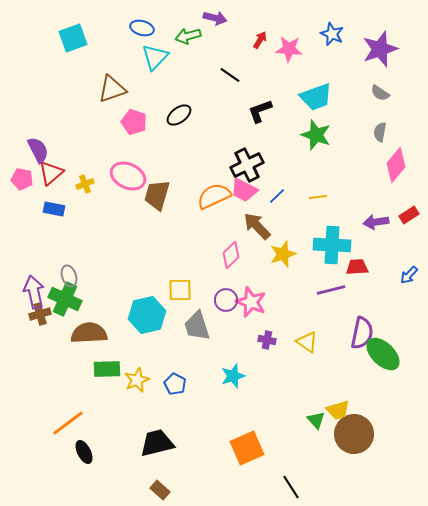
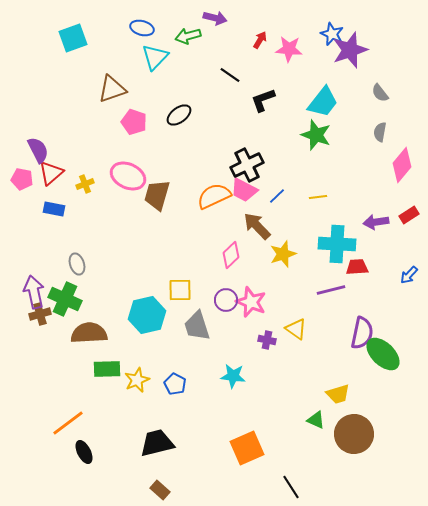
purple star at (380, 49): moved 30 px left, 1 px down
gray semicircle at (380, 93): rotated 18 degrees clockwise
cyan trapezoid at (316, 97): moved 7 px right, 5 px down; rotated 32 degrees counterclockwise
black L-shape at (260, 111): moved 3 px right, 11 px up
pink diamond at (396, 165): moved 6 px right
cyan cross at (332, 245): moved 5 px right, 1 px up
gray ellipse at (69, 276): moved 8 px right, 12 px up
yellow triangle at (307, 342): moved 11 px left, 13 px up
cyan star at (233, 376): rotated 25 degrees clockwise
yellow trapezoid at (338, 410): moved 16 px up
green triangle at (316, 420): rotated 24 degrees counterclockwise
